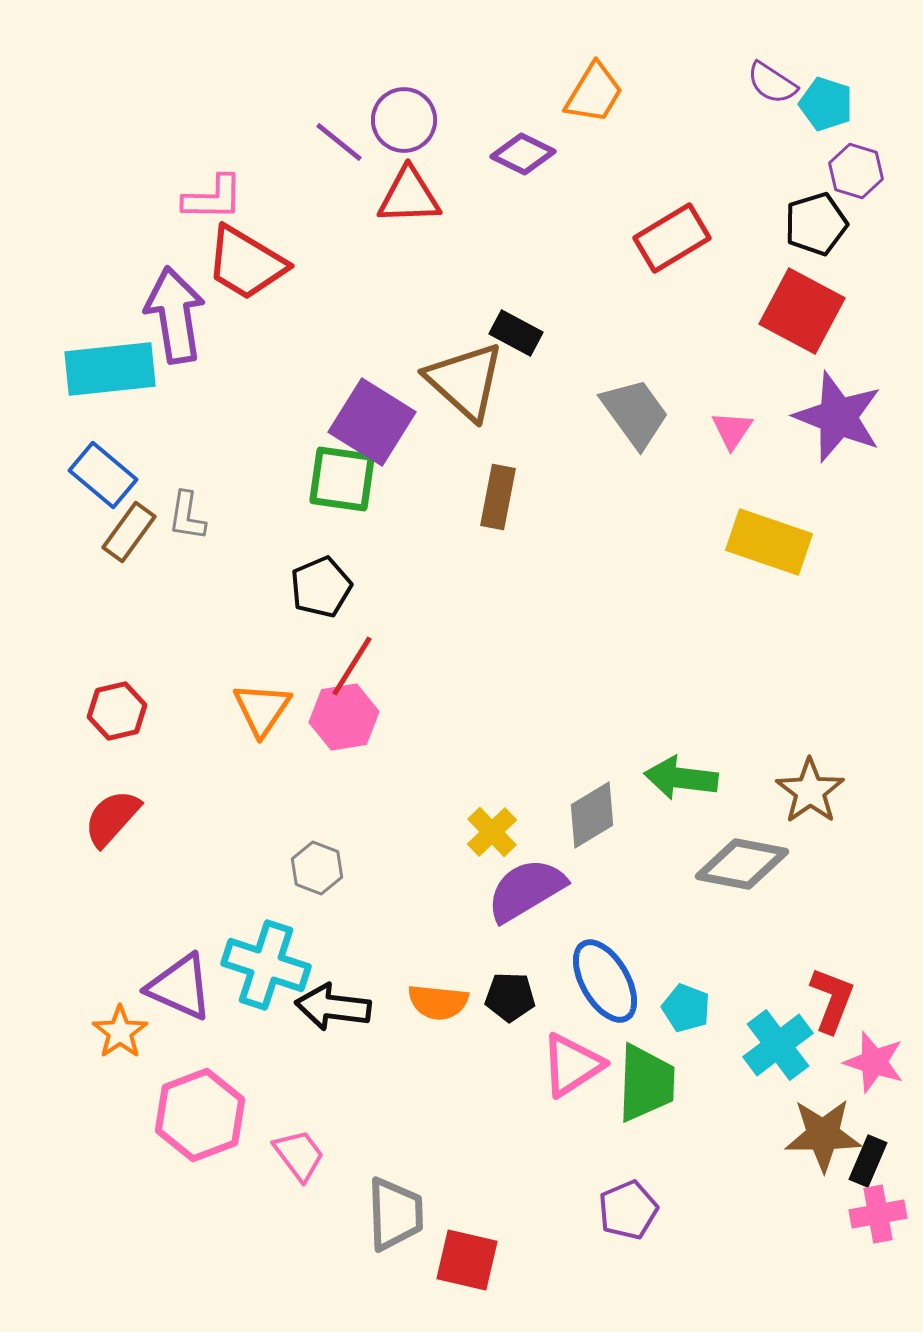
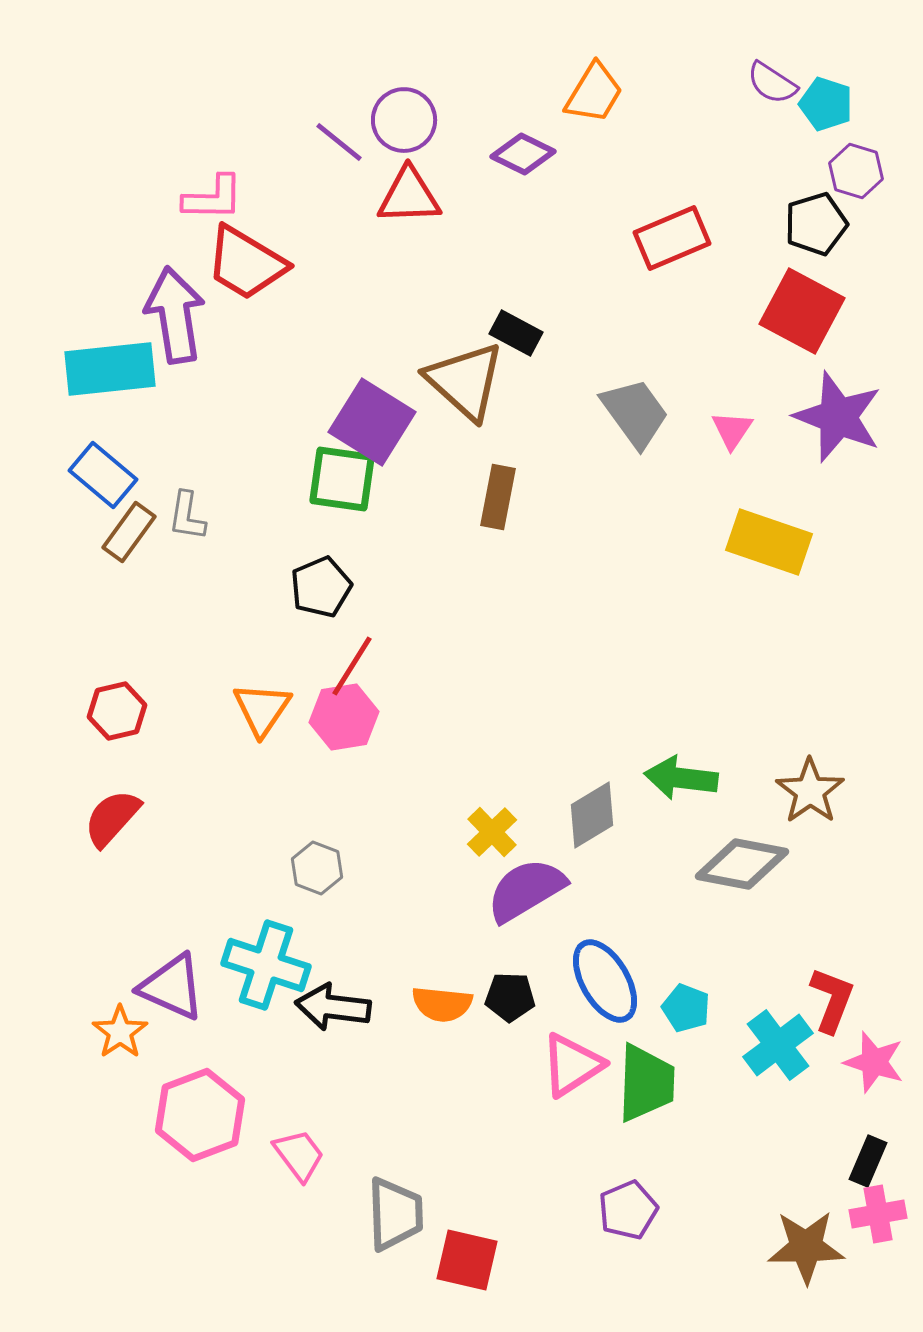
red rectangle at (672, 238): rotated 8 degrees clockwise
purple triangle at (180, 987): moved 8 px left
orange semicircle at (438, 1002): moved 4 px right, 2 px down
brown star at (823, 1135): moved 17 px left, 112 px down
